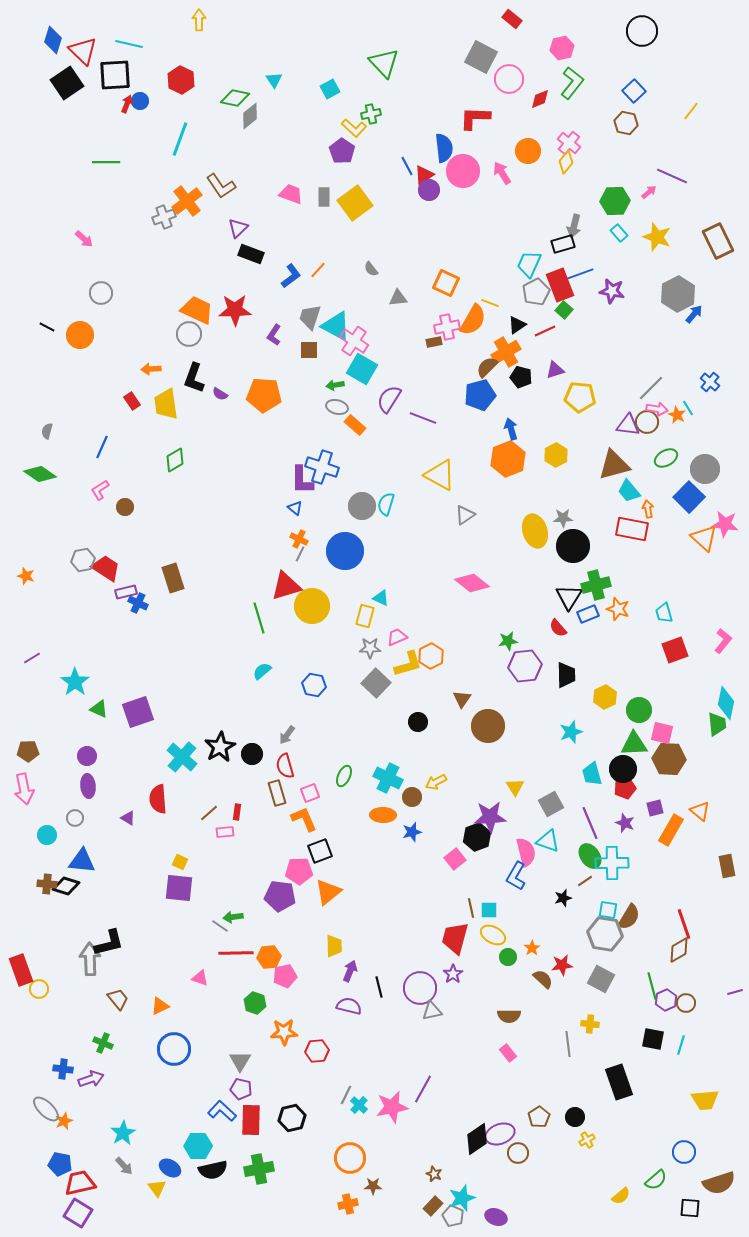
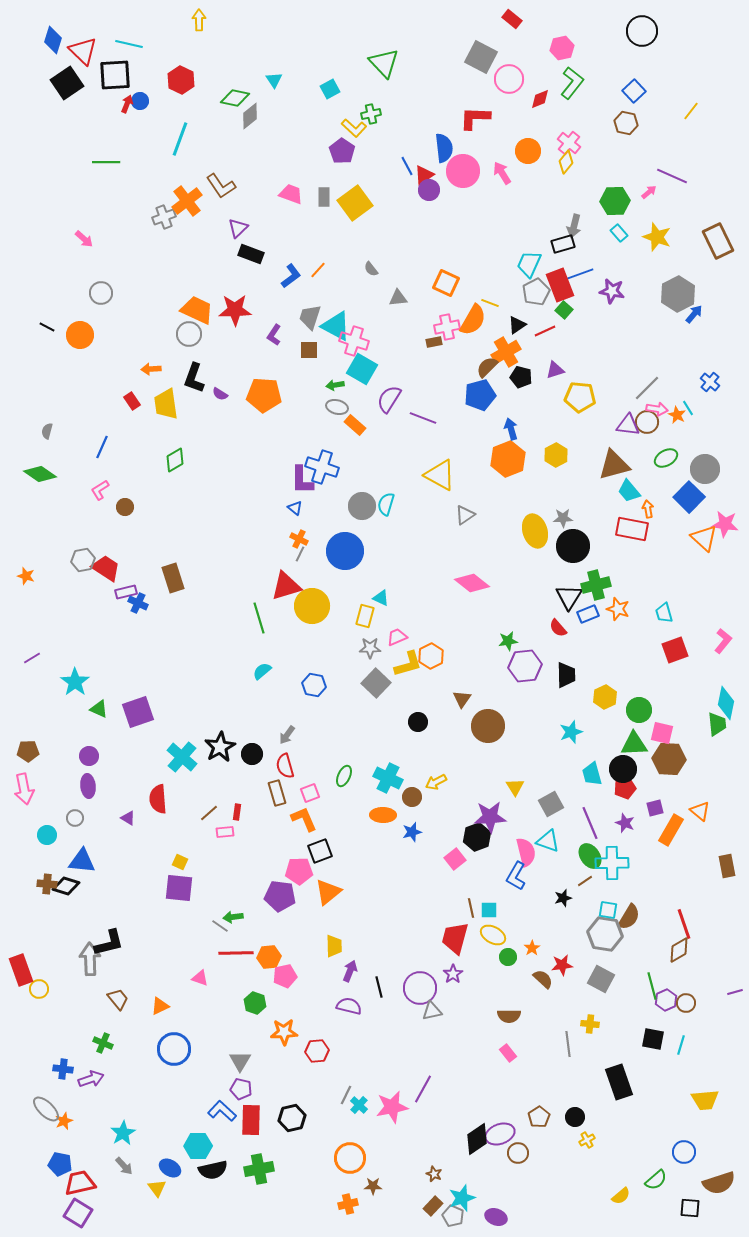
pink cross at (354, 341): rotated 16 degrees counterclockwise
gray line at (651, 388): moved 4 px left
purple circle at (87, 756): moved 2 px right
